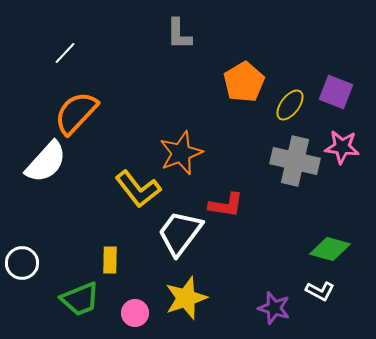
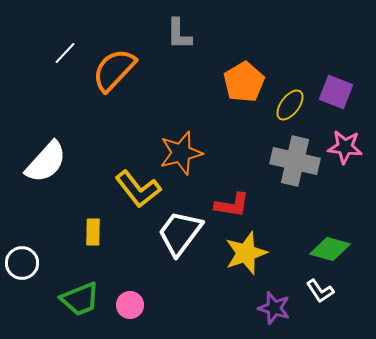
orange semicircle: moved 38 px right, 43 px up
pink star: moved 3 px right
orange star: rotated 6 degrees clockwise
red L-shape: moved 6 px right
yellow rectangle: moved 17 px left, 28 px up
white L-shape: rotated 28 degrees clockwise
yellow star: moved 60 px right, 45 px up
pink circle: moved 5 px left, 8 px up
